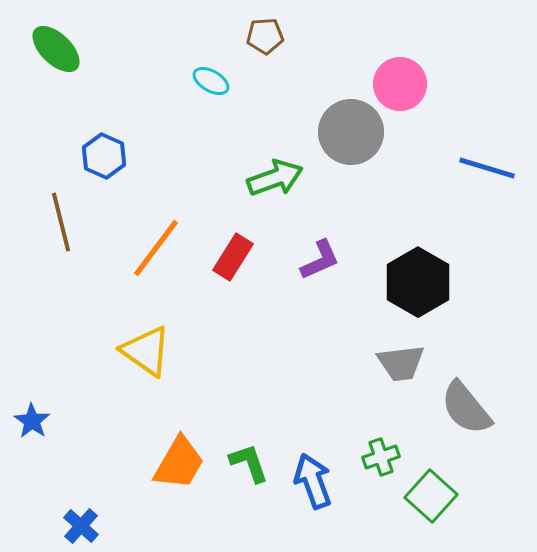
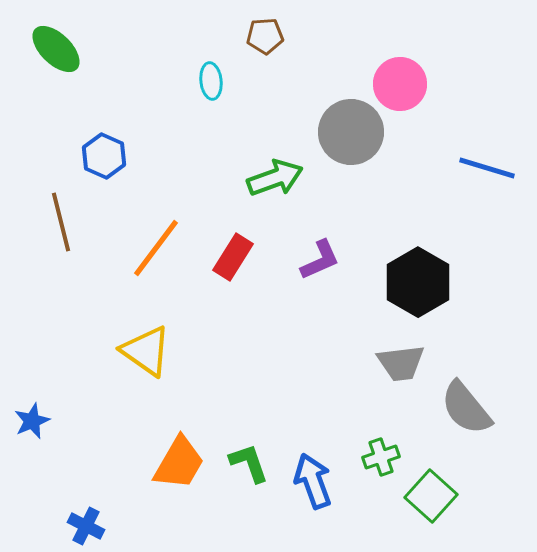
cyan ellipse: rotated 54 degrees clockwise
blue star: rotated 15 degrees clockwise
blue cross: moved 5 px right; rotated 15 degrees counterclockwise
